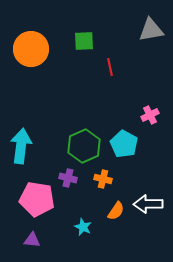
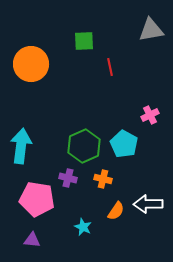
orange circle: moved 15 px down
